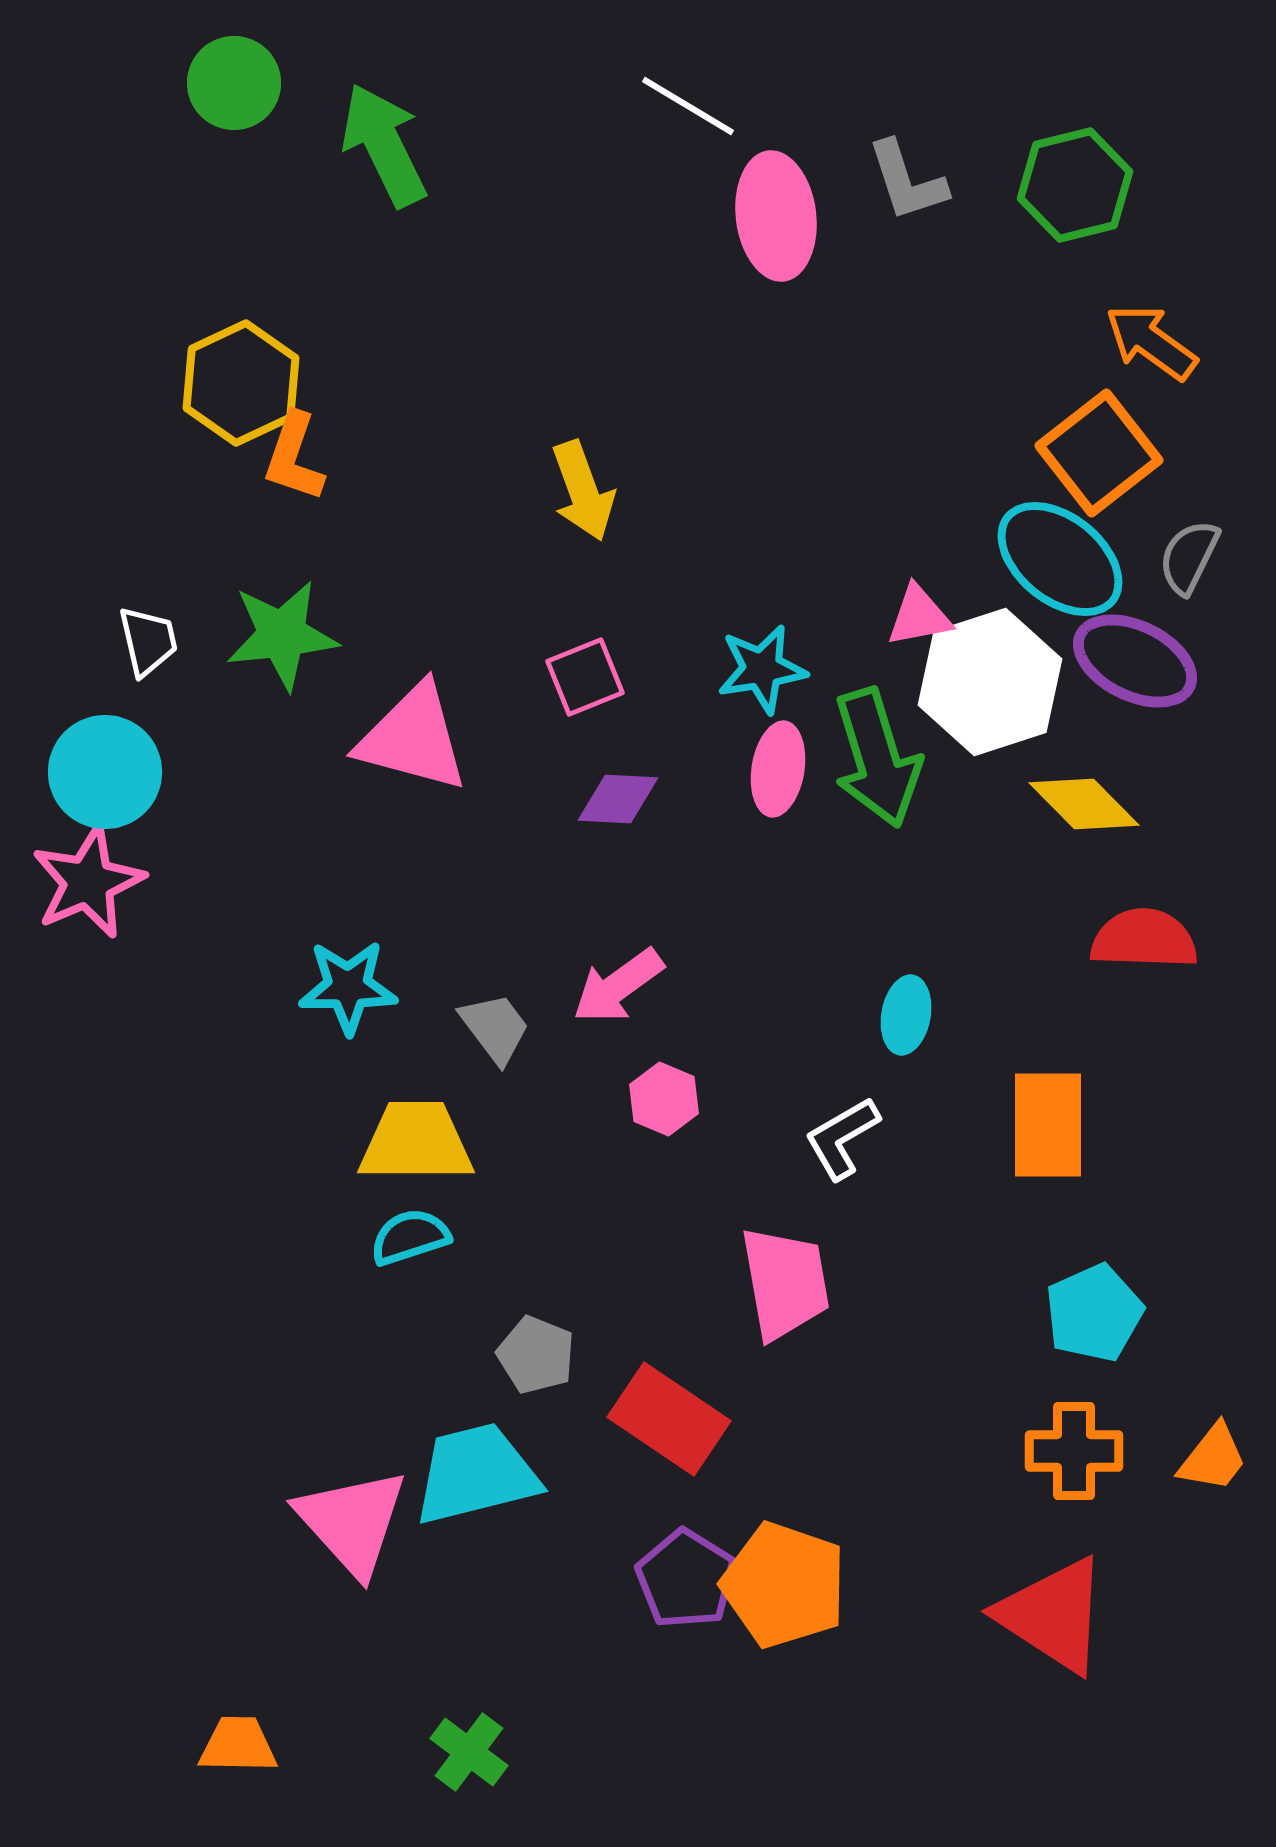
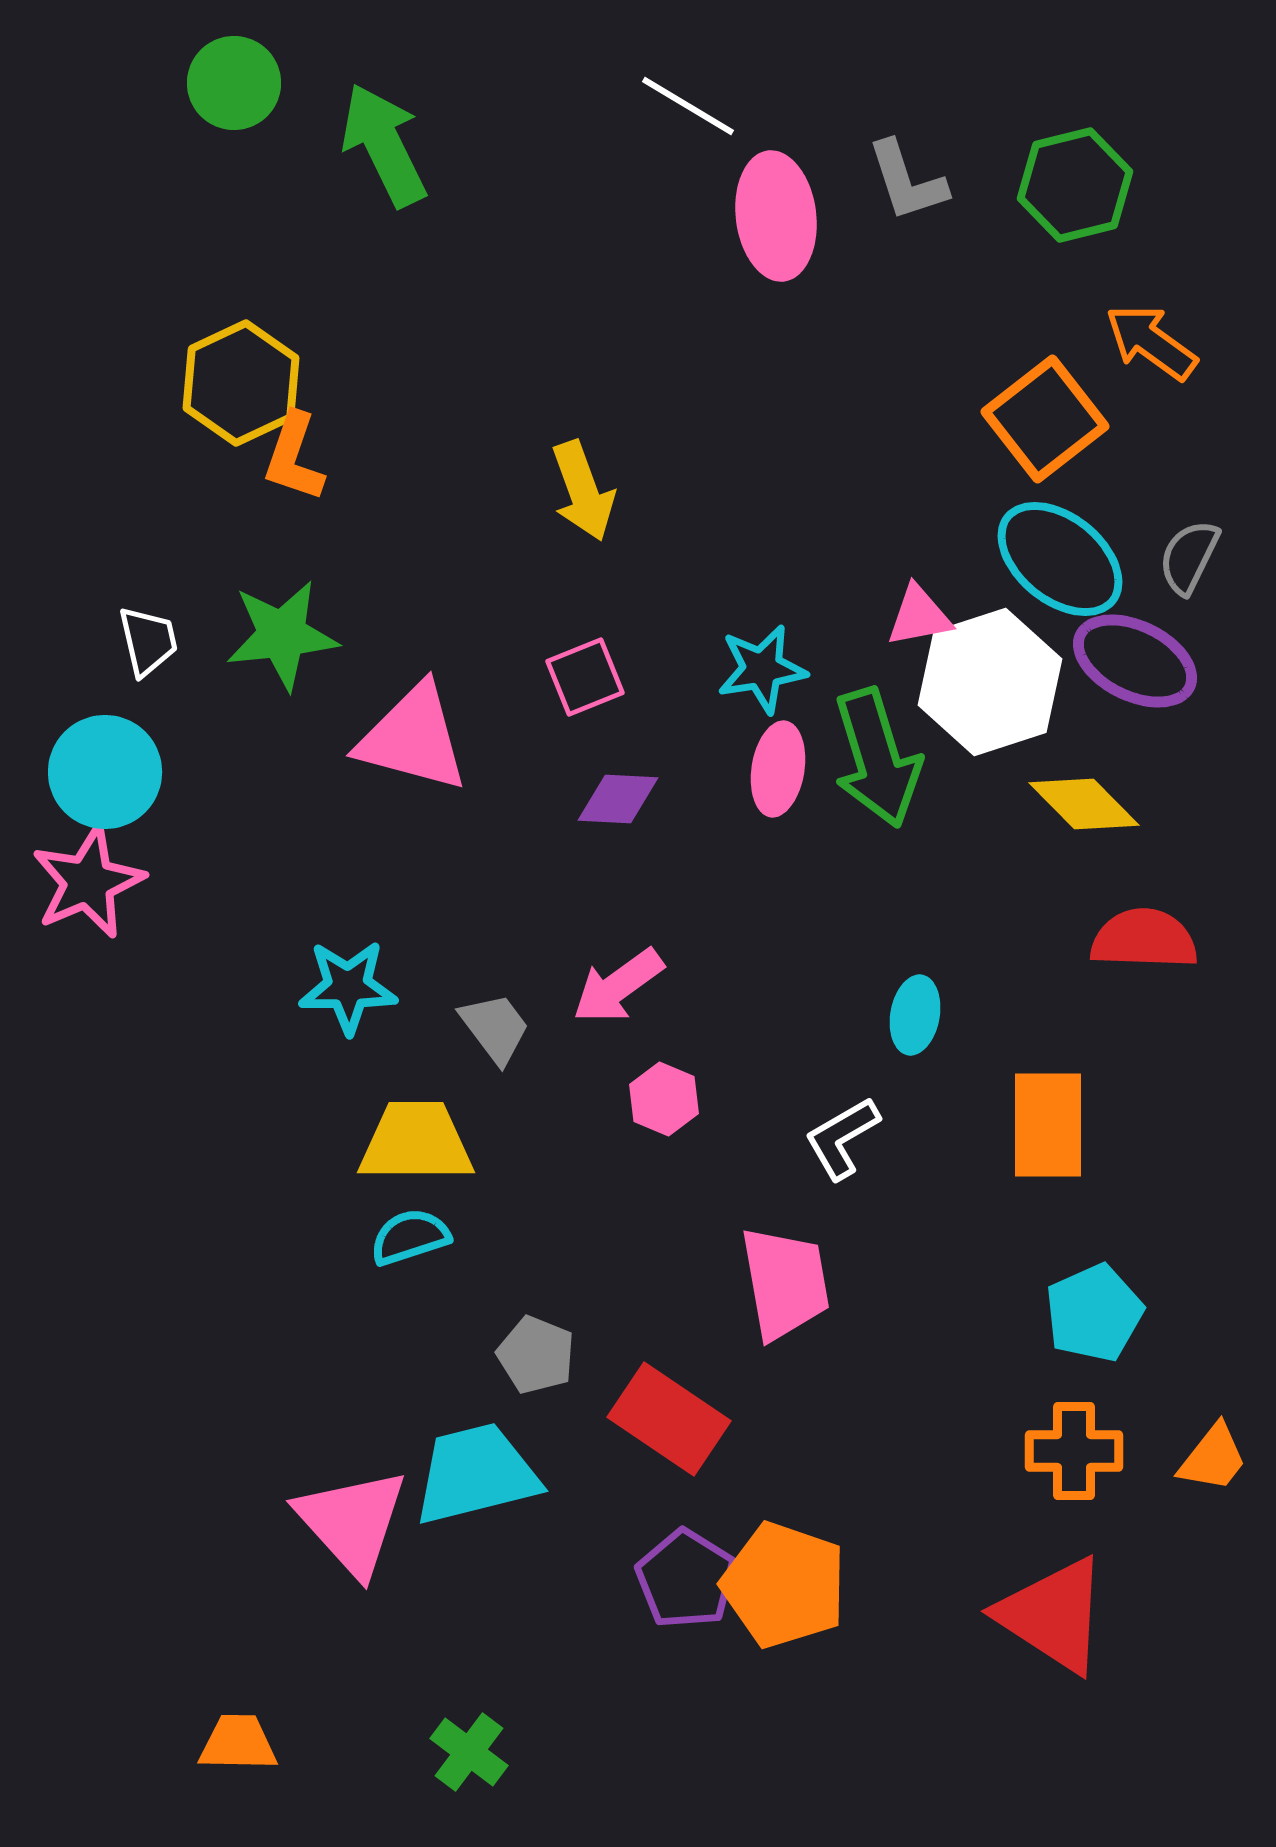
orange square at (1099, 453): moved 54 px left, 34 px up
cyan ellipse at (906, 1015): moved 9 px right
orange trapezoid at (238, 1745): moved 2 px up
